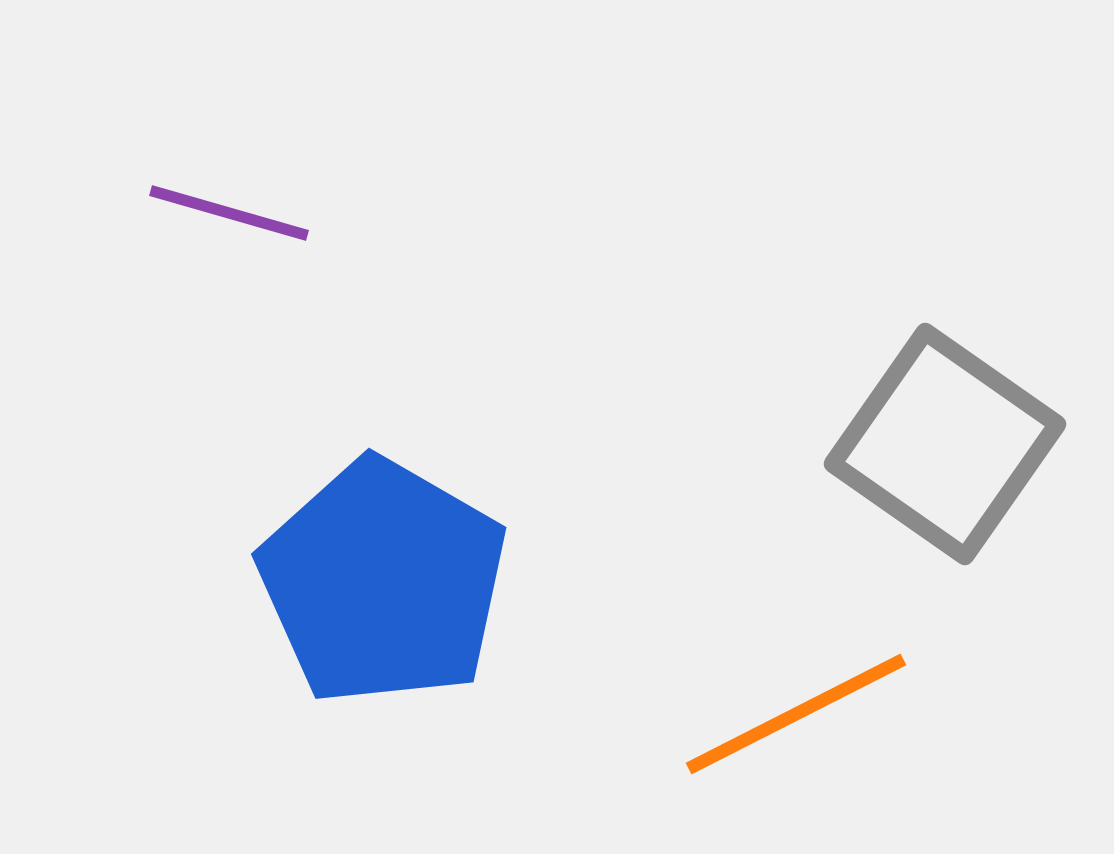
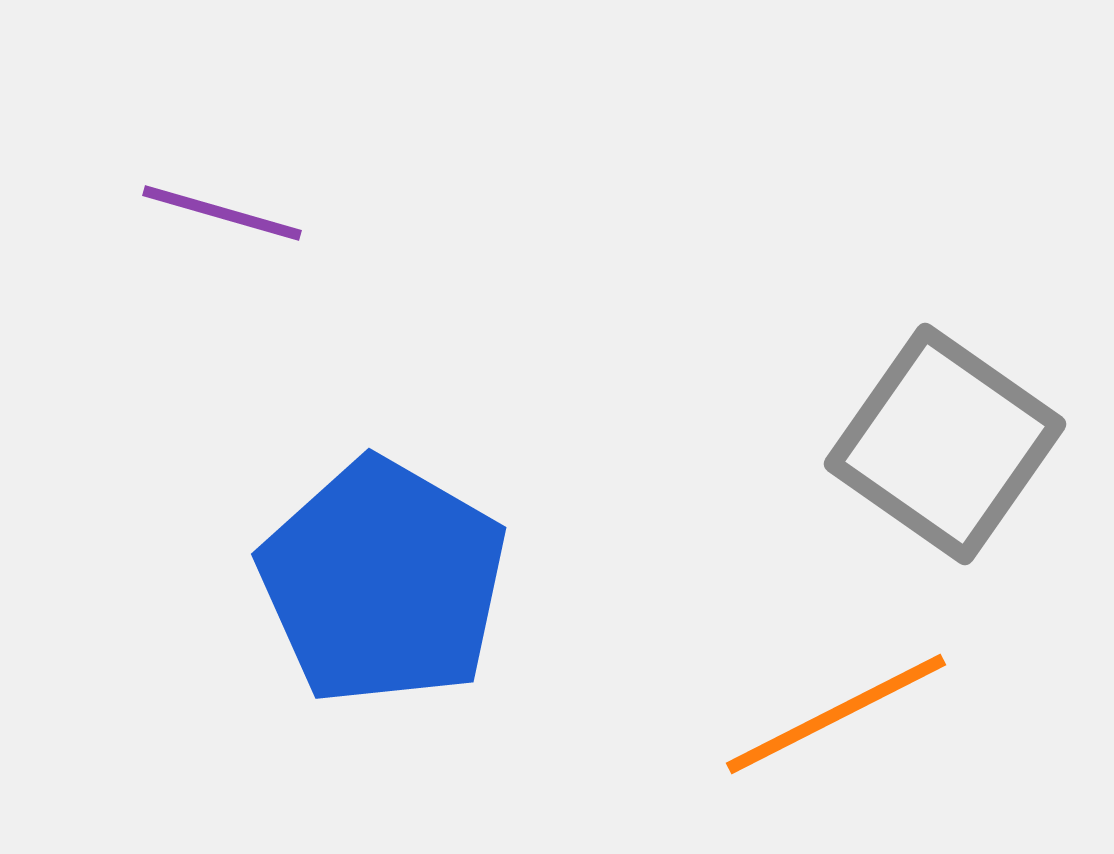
purple line: moved 7 px left
orange line: moved 40 px right
